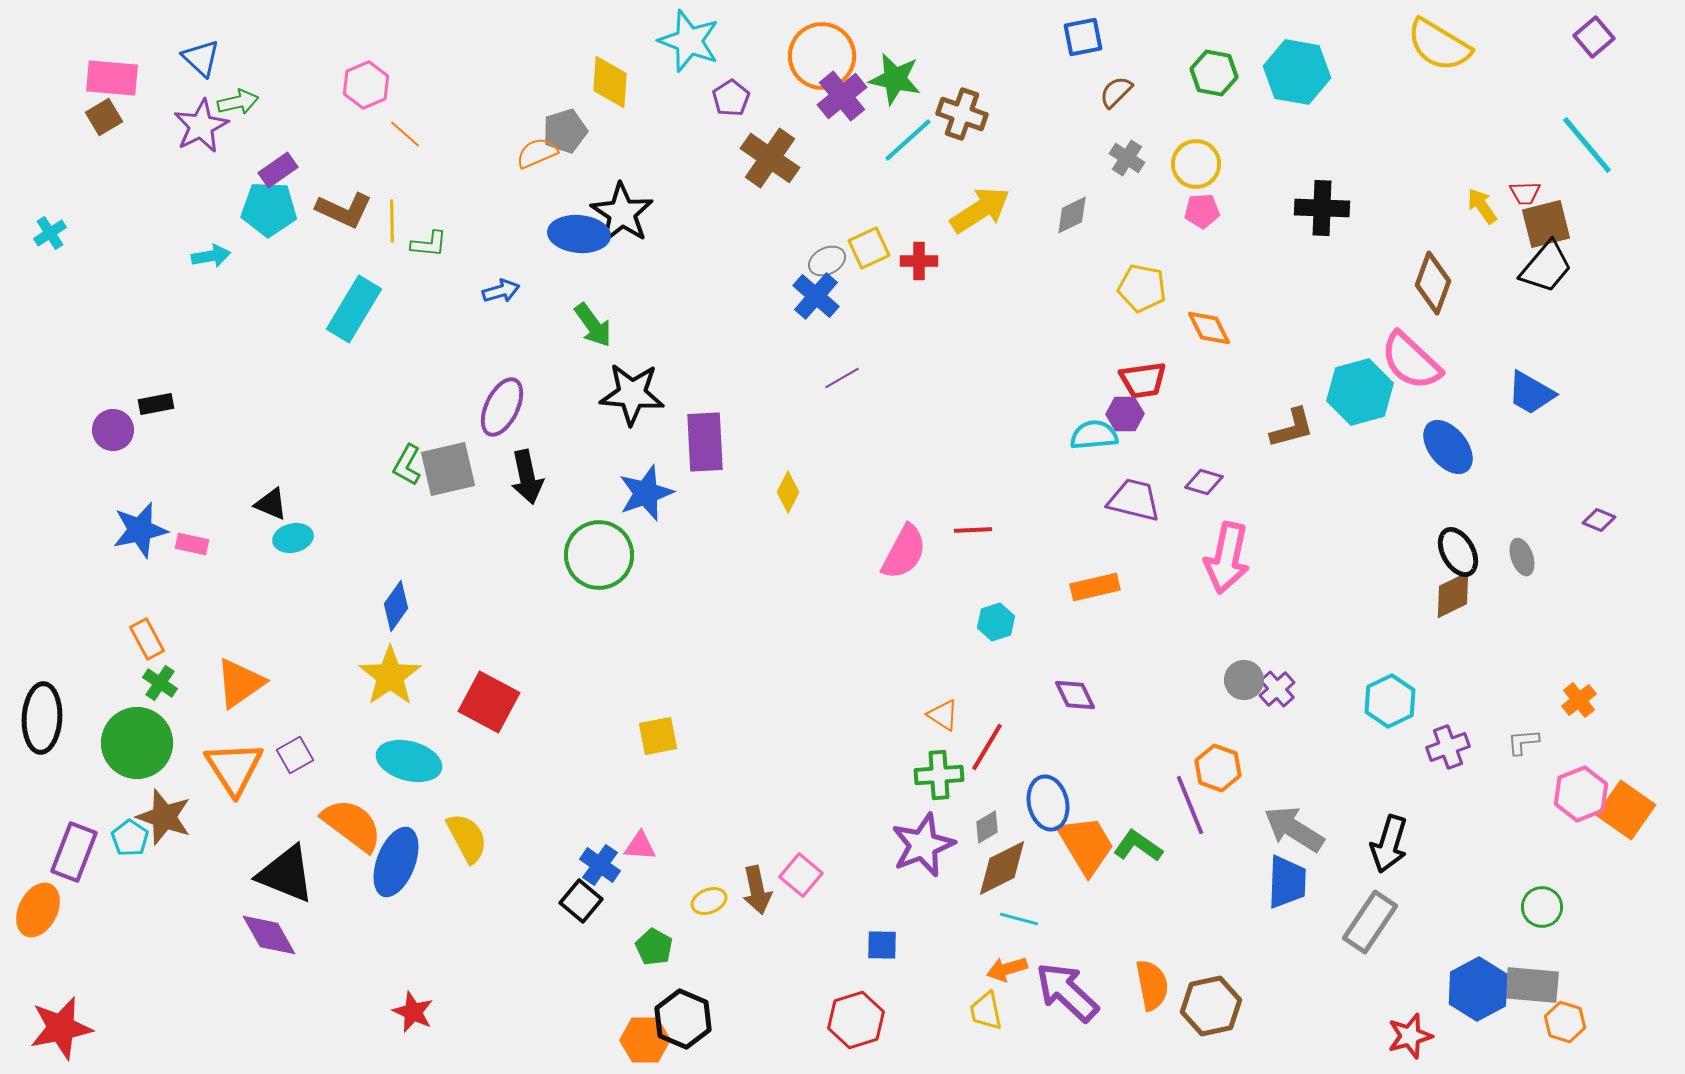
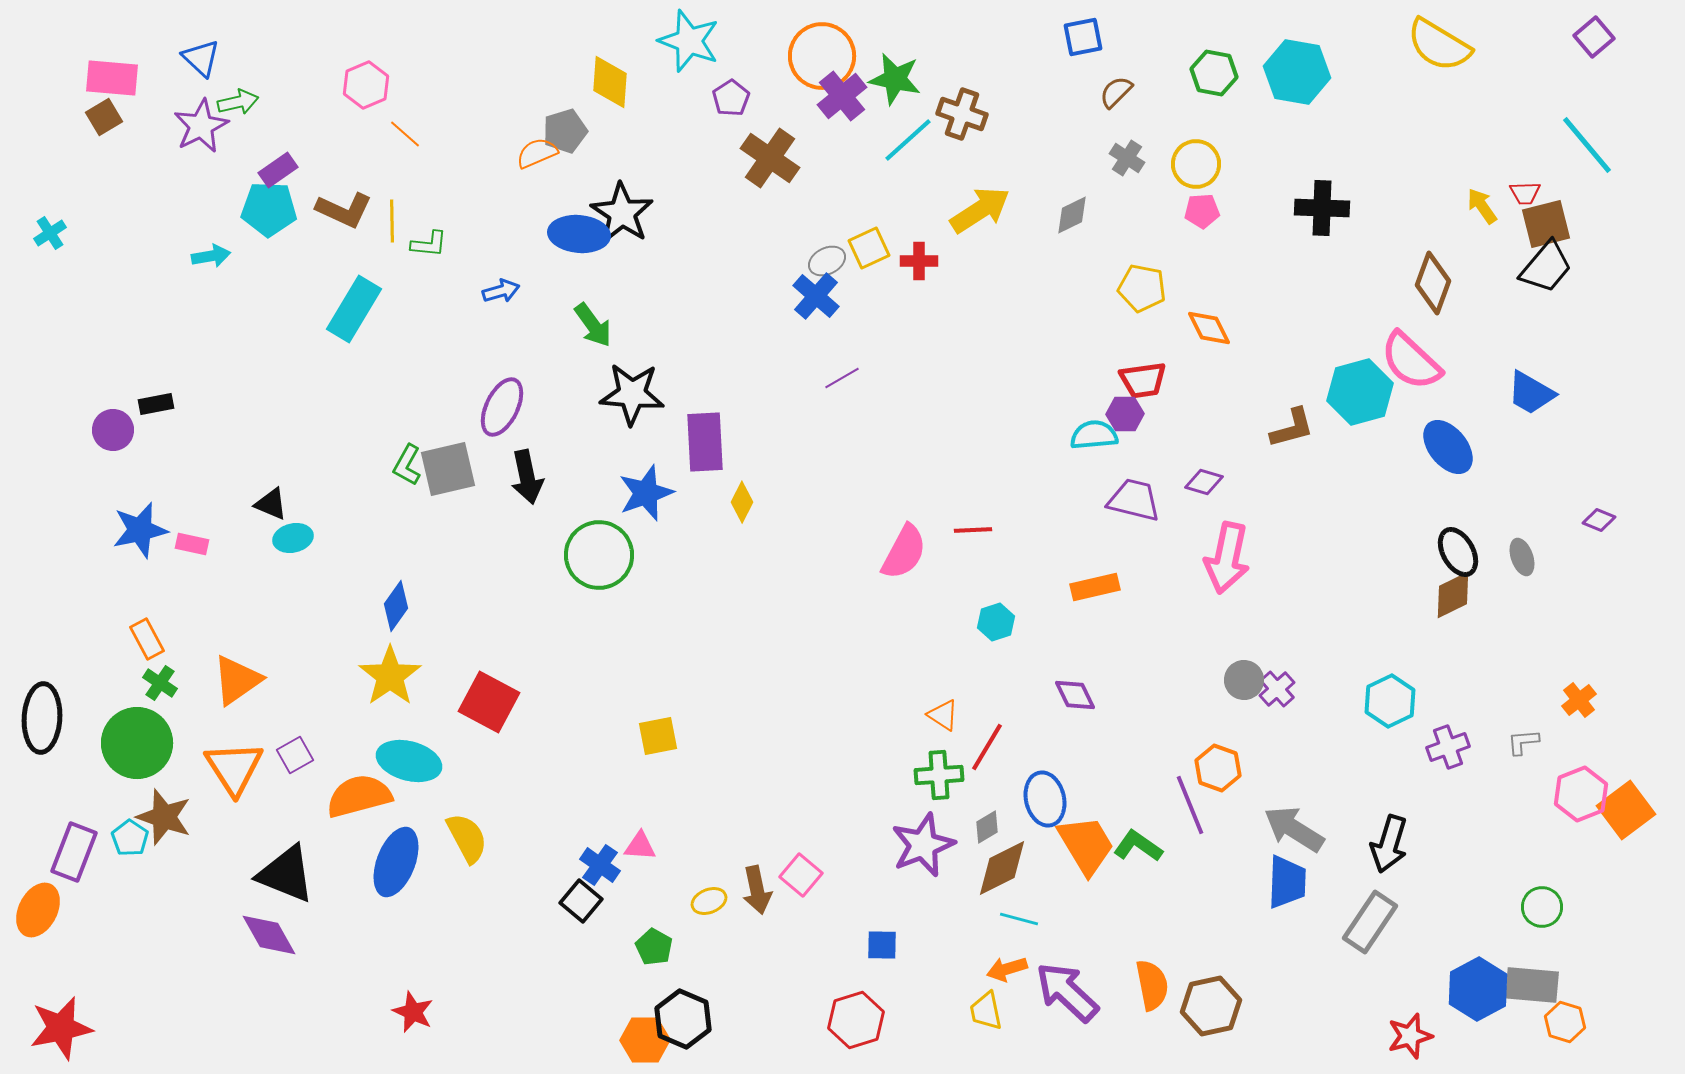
yellow diamond at (788, 492): moved 46 px left, 10 px down
orange triangle at (240, 683): moved 3 px left, 3 px up
blue ellipse at (1048, 803): moved 3 px left, 4 px up
orange square at (1626, 810): rotated 18 degrees clockwise
orange semicircle at (352, 825): moved 7 px right, 29 px up; rotated 52 degrees counterclockwise
